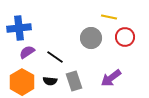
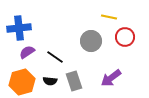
gray circle: moved 3 px down
orange hexagon: rotated 15 degrees clockwise
